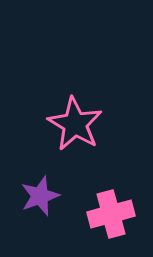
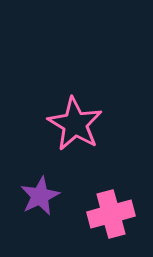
purple star: rotated 6 degrees counterclockwise
